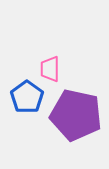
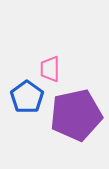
purple pentagon: rotated 24 degrees counterclockwise
